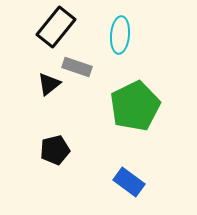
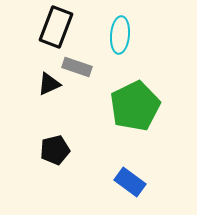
black rectangle: rotated 18 degrees counterclockwise
black triangle: rotated 15 degrees clockwise
blue rectangle: moved 1 px right
